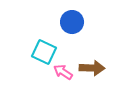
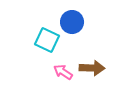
cyan square: moved 3 px right, 12 px up
